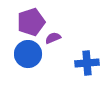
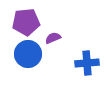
purple pentagon: moved 5 px left; rotated 12 degrees clockwise
